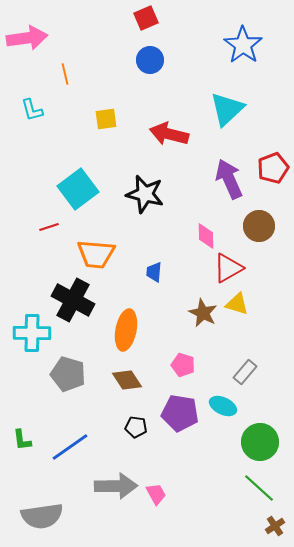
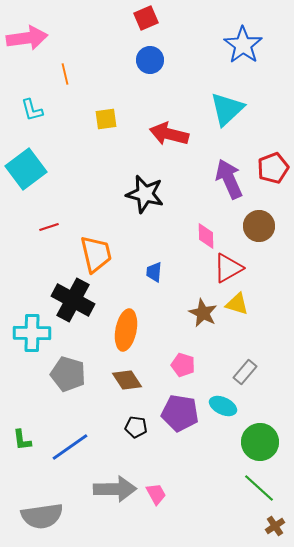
cyan square: moved 52 px left, 20 px up
orange trapezoid: rotated 108 degrees counterclockwise
gray arrow: moved 1 px left, 3 px down
